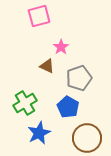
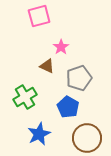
green cross: moved 6 px up
blue star: moved 1 px down
